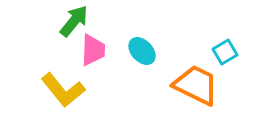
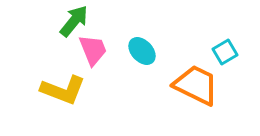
pink trapezoid: rotated 24 degrees counterclockwise
yellow L-shape: rotated 30 degrees counterclockwise
